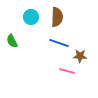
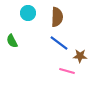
cyan circle: moved 3 px left, 4 px up
blue line: rotated 18 degrees clockwise
